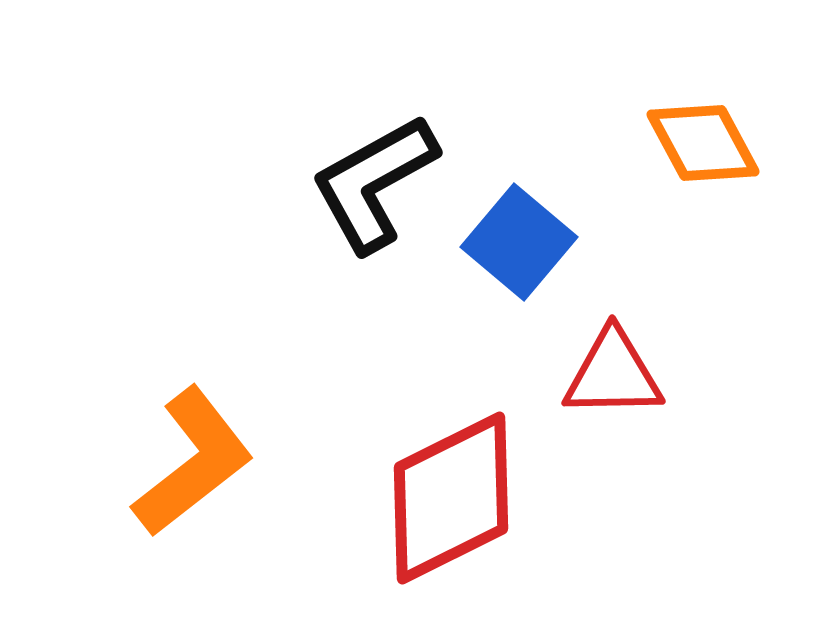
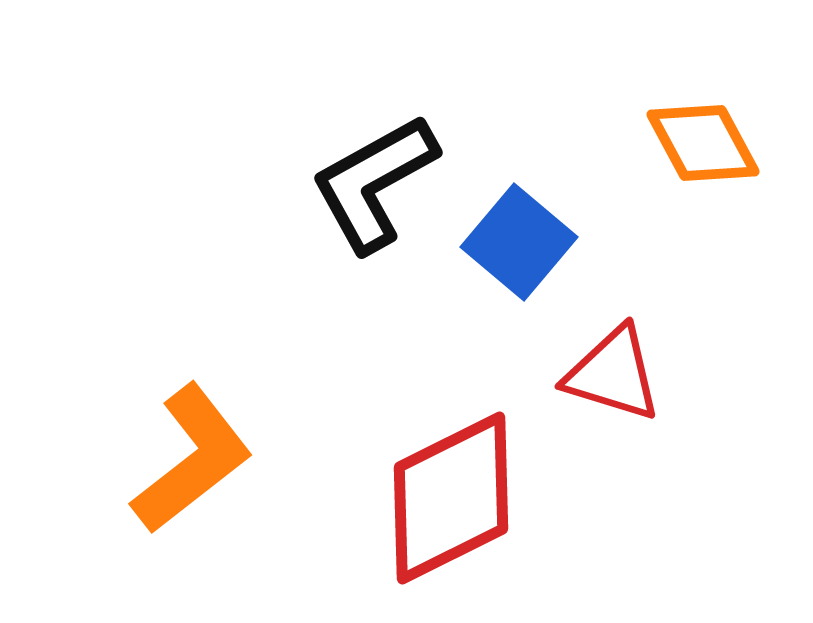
red triangle: rotated 18 degrees clockwise
orange L-shape: moved 1 px left, 3 px up
